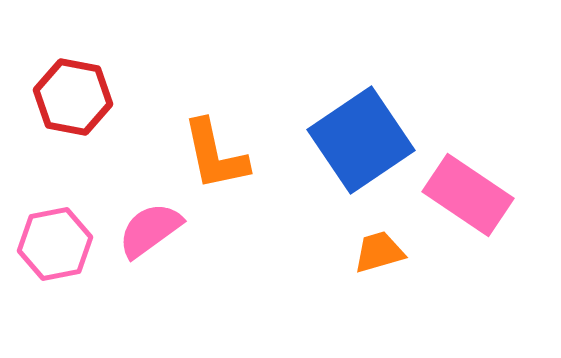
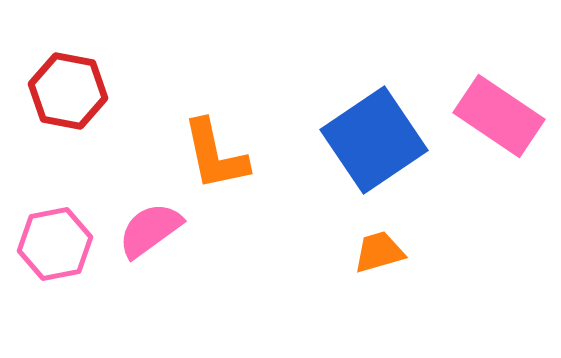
red hexagon: moved 5 px left, 6 px up
blue square: moved 13 px right
pink rectangle: moved 31 px right, 79 px up
